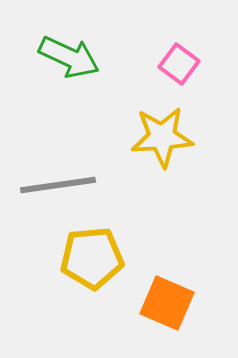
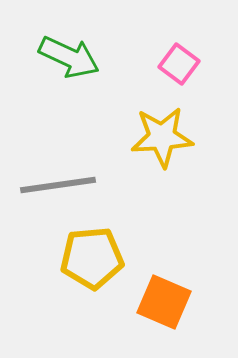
orange square: moved 3 px left, 1 px up
